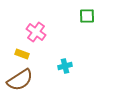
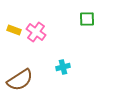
green square: moved 3 px down
yellow rectangle: moved 8 px left, 24 px up
cyan cross: moved 2 px left, 1 px down
